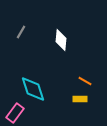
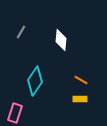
orange line: moved 4 px left, 1 px up
cyan diamond: moved 2 px right, 8 px up; rotated 52 degrees clockwise
pink rectangle: rotated 18 degrees counterclockwise
